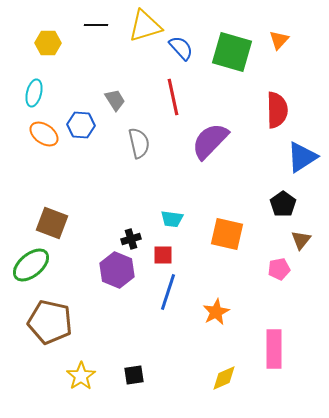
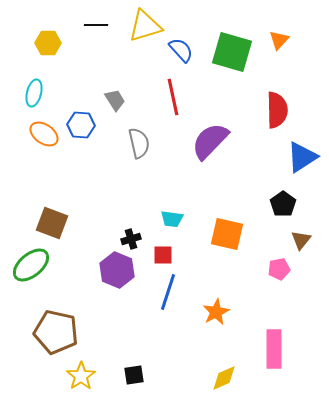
blue semicircle: moved 2 px down
brown pentagon: moved 6 px right, 10 px down
